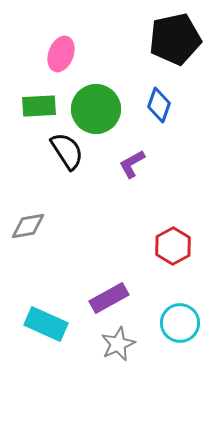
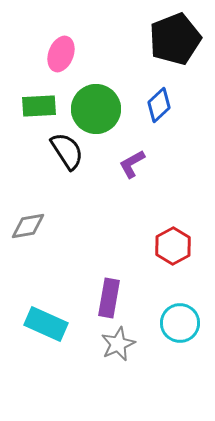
black pentagon: rotated 9 degrees counterclockwise
blue diamond: rotated 28 degrees clockwise
purple rectangle: rotated 51 degrees counterclockwise
